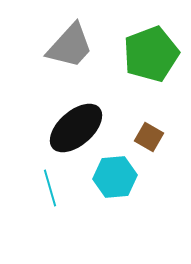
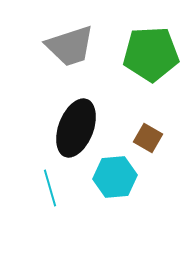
gray trapezoid: rotated 30 degrees clockwise
green pentagon: rotated 18 degrees clockwise
black ellipse: rotated 28 degrees counterclockwise
brown square: moved 1 px left, 1 px down
